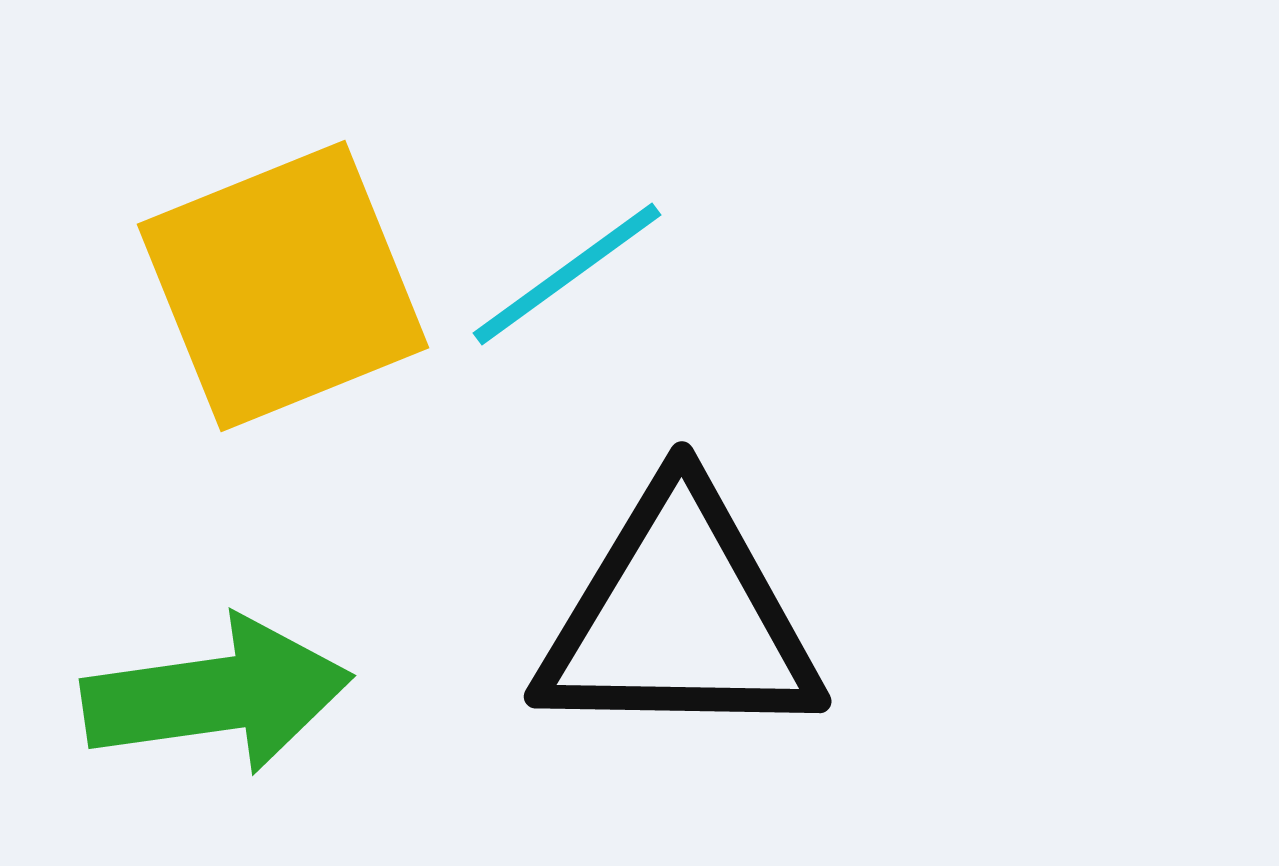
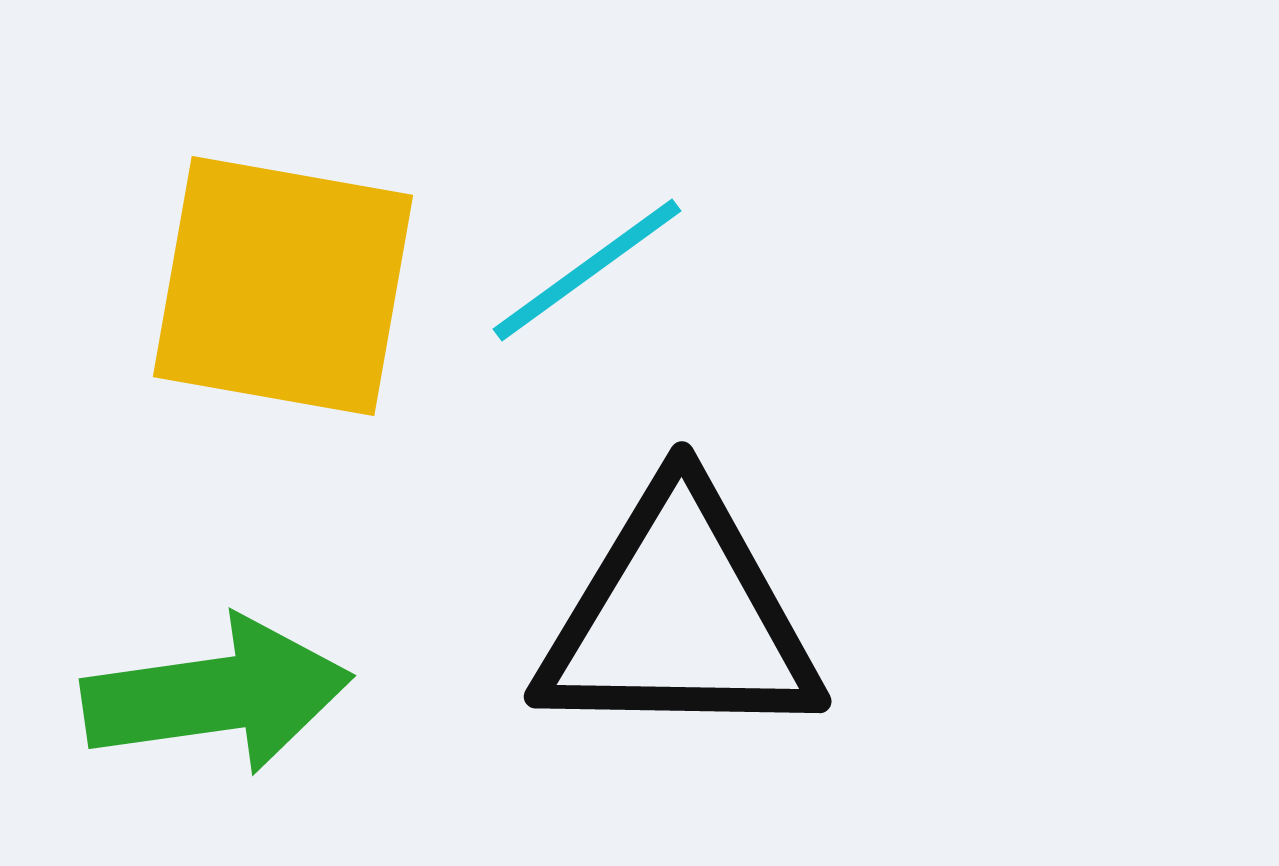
cyan line: moved 20 px right, 4 px up
yellow square: rotated 32 degrees clockwise
